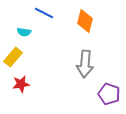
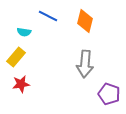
blue line: moved 4 px right, 3 px down
yellow rectangle: moved 3 px right
